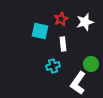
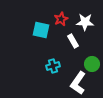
white star: rotated 18 degrees clockwise
cyan square: moved 1 px right, 1 px up
white rectangle: moved 10 px right, 3 px up; rotated 24 degrees counterclockwise
green circle: moved 1 px right
